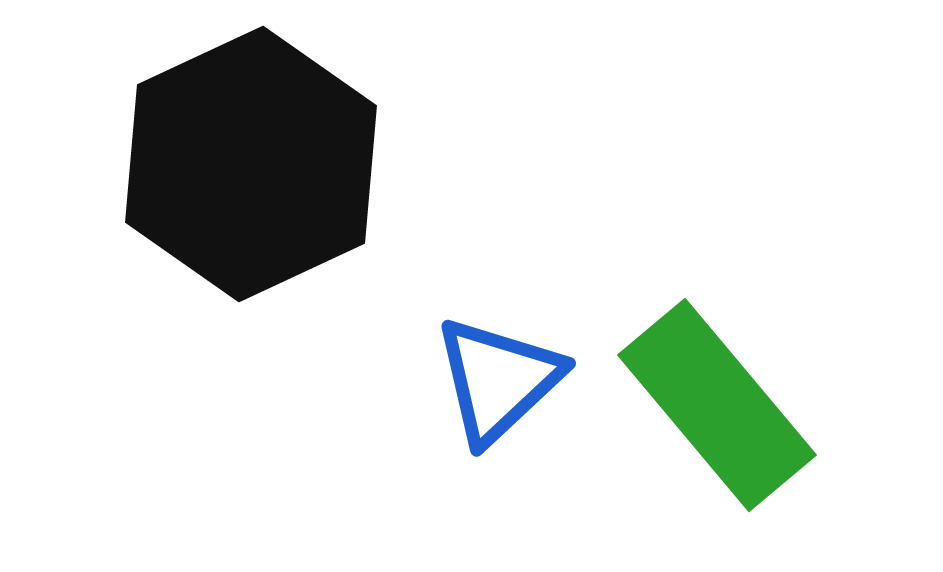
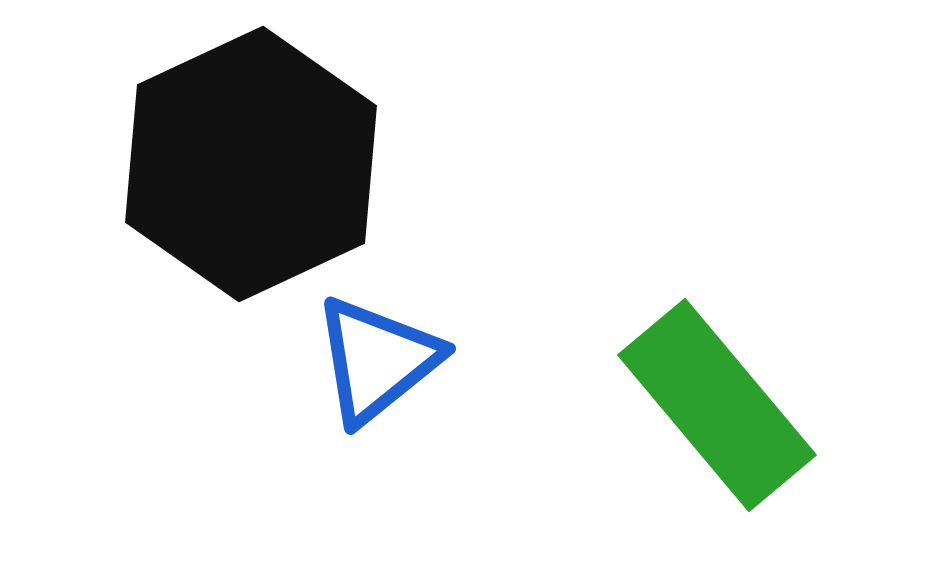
blue triangle: moved 121 px left, 20 px up; rotated 4 degrees clockwise
